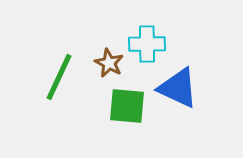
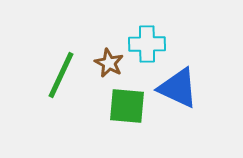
green line: moved 2 px right, 2 px up
